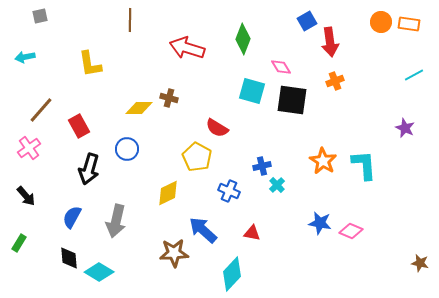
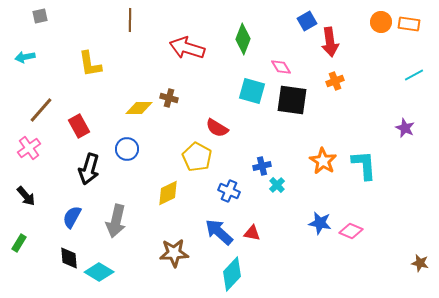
blue arrow at (203, 230): moved 16 px right, 2 px down
